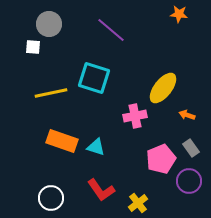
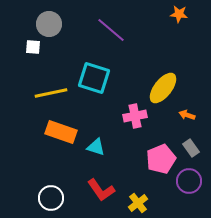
orange rectangle: moved 1 px left, 9 px up
